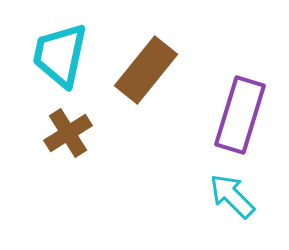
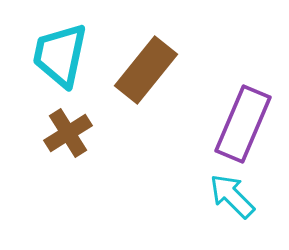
purple rectangle: moved 3 px right, 9 px down; rotated 6 degrees clockwise
